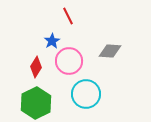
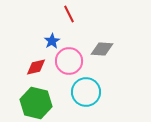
red line: moved 1 px right, 2 px up
gray diamond: moved 8 px left, 2 px up
red diamond: rotated 45 degrees clockwise
cyan circle: moved 2 px up
green hexagon: rotated 20 degrees counterclockwise
